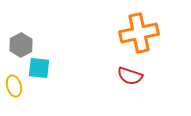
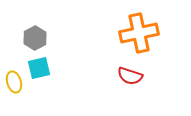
gray hexagon: moved 14 px right, 7 px up
cyan square: rotated 20 degrees counterclockwise
yellow ellipse: moved 4 px up
